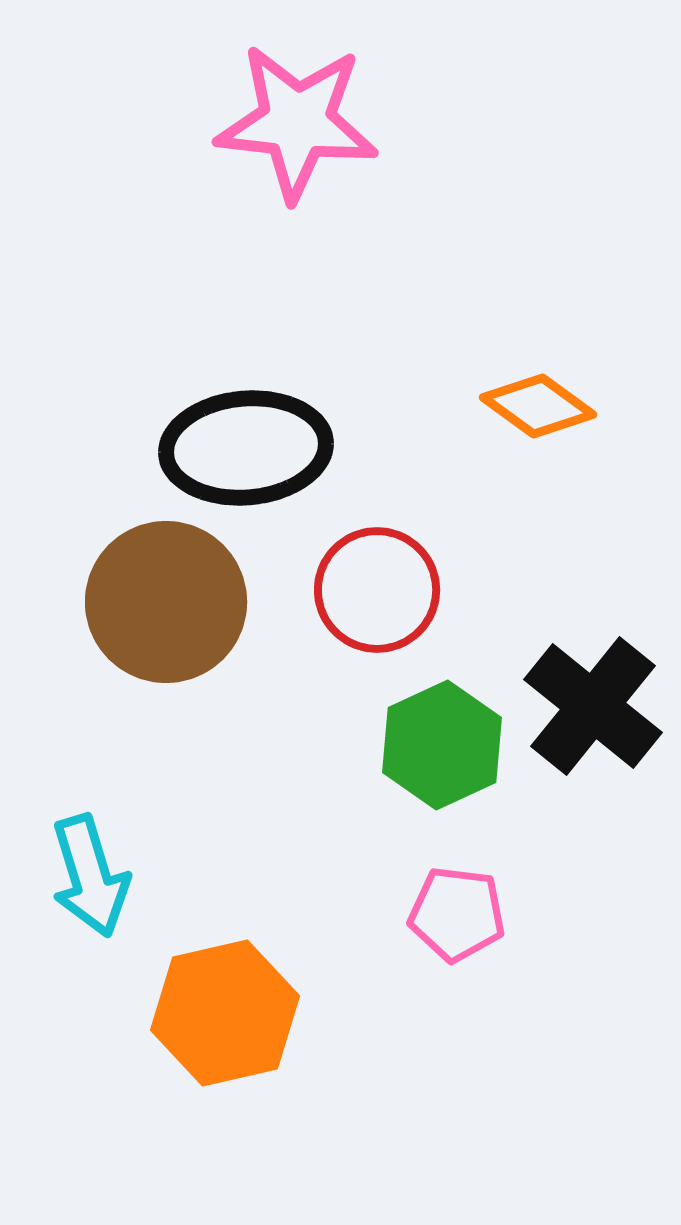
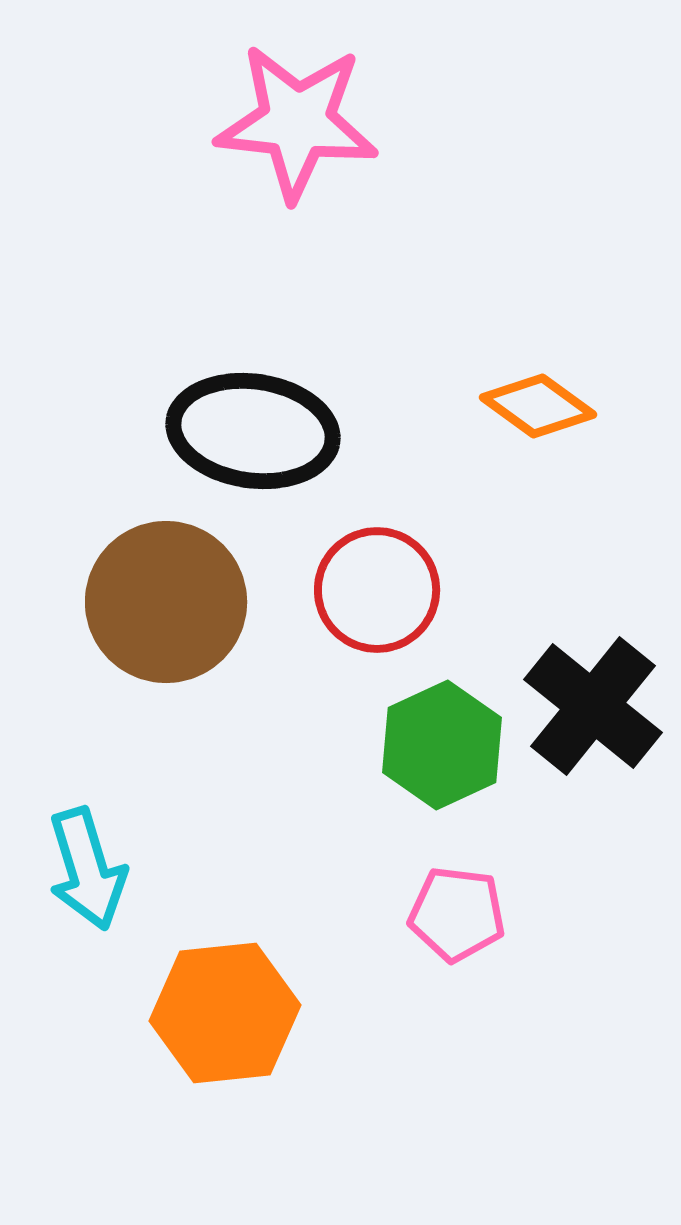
black ellipse: moved 7 px right, 17 px up; rotated 13 degrees clockwise
cyan arrow: moved 3 px left, 7 px up
orange hexagon: rotated 7 degrees clockwise
